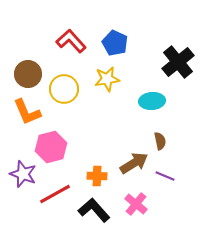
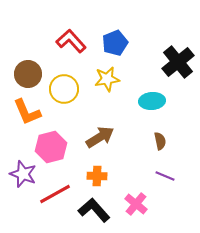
blue pentagon: rotated 25 degrees clockwise
brown arrow: moved 34 px left, 26 px up
